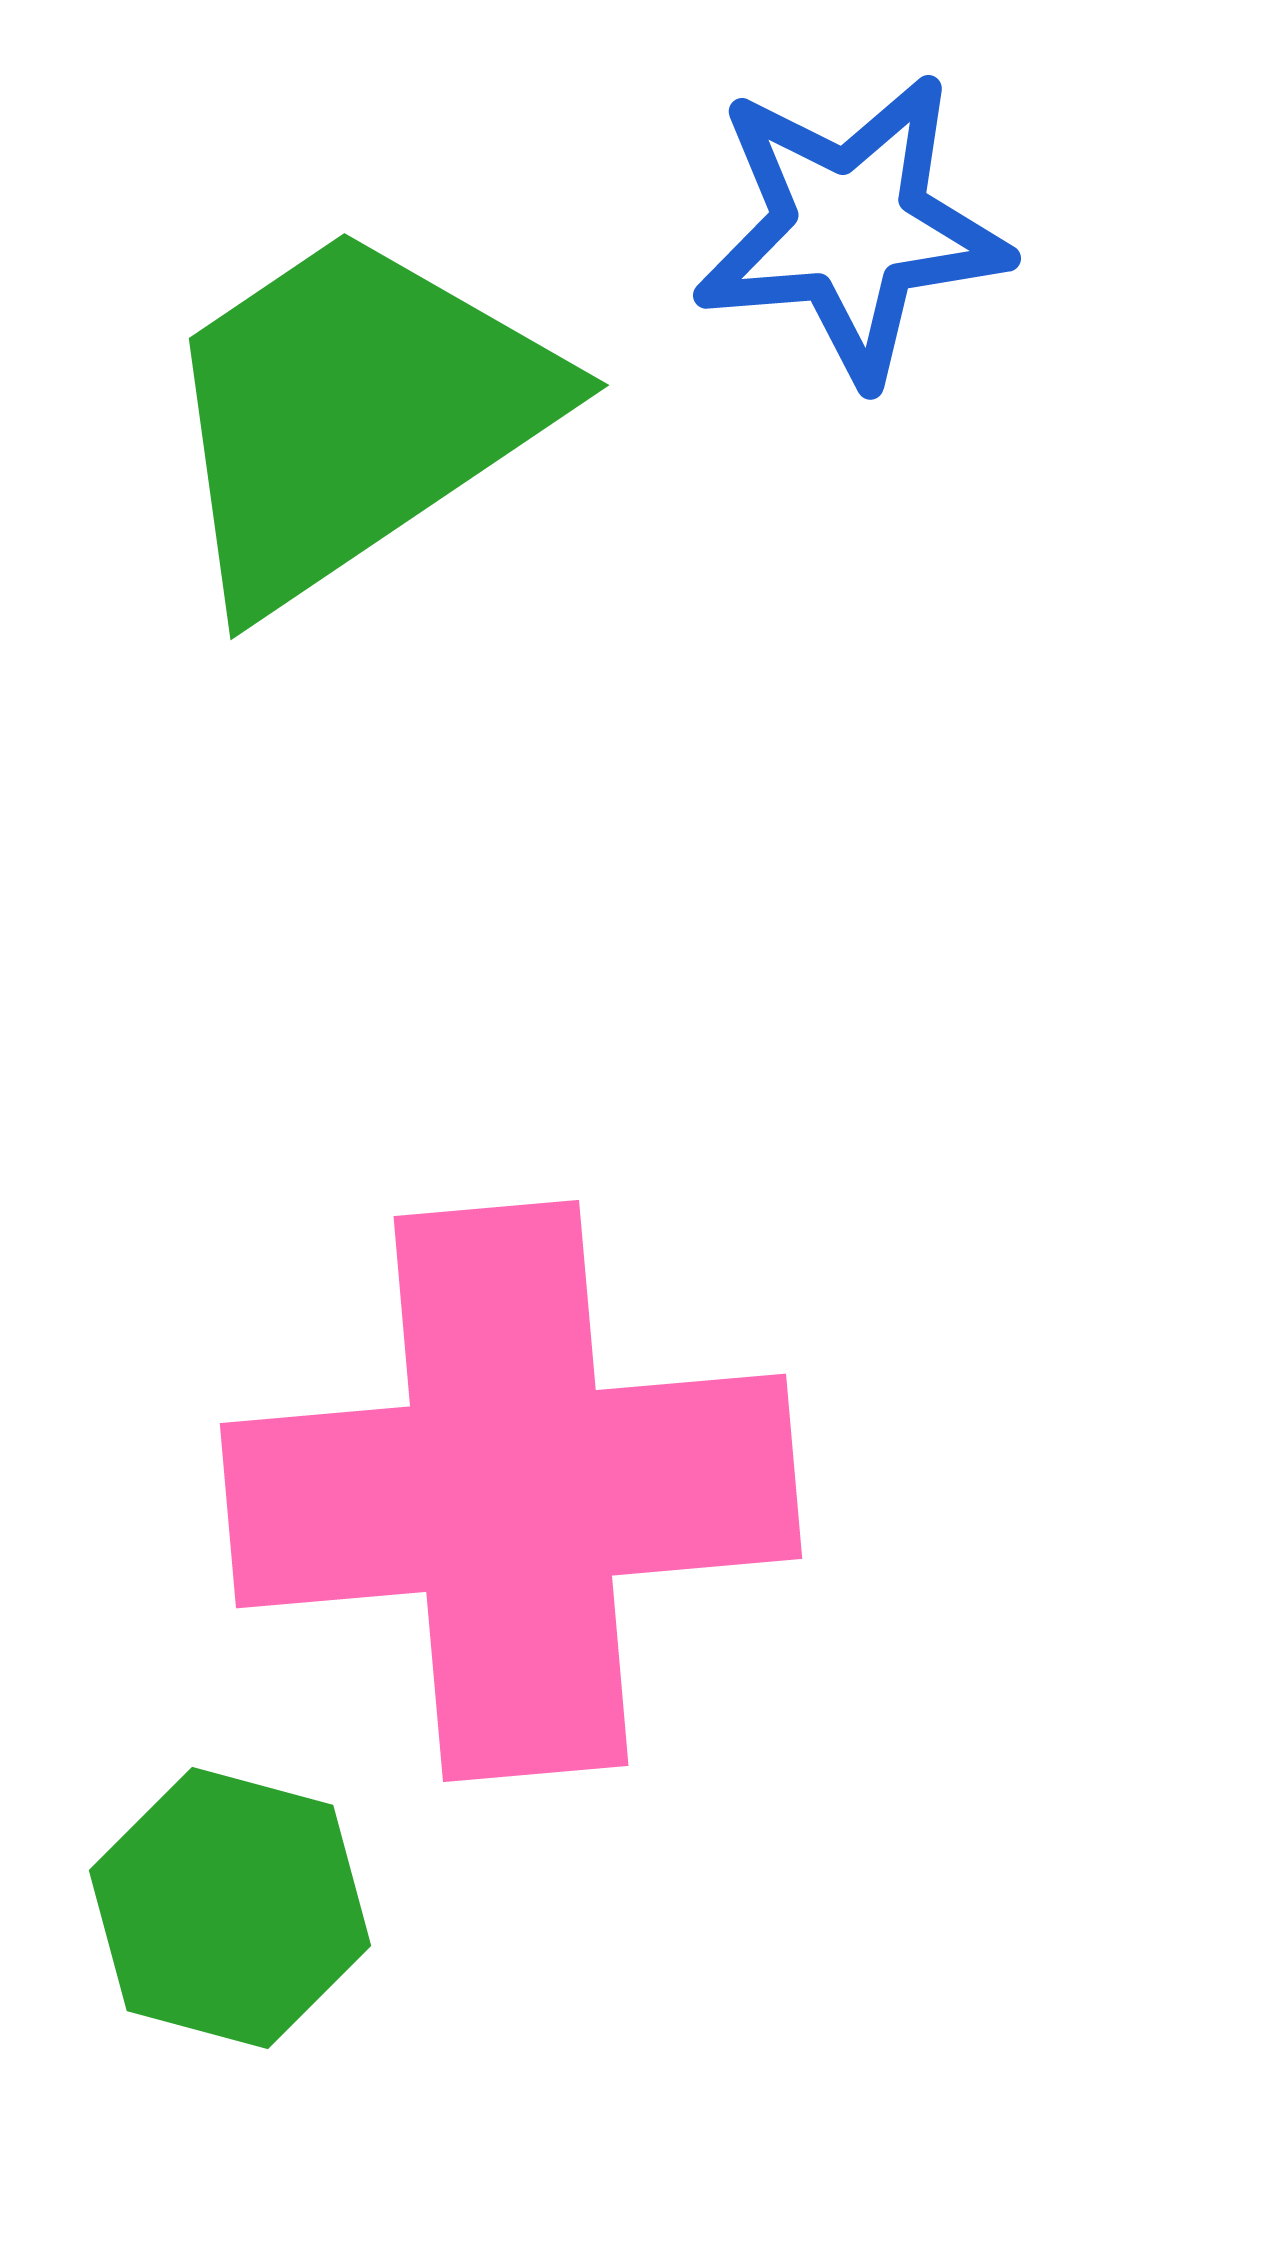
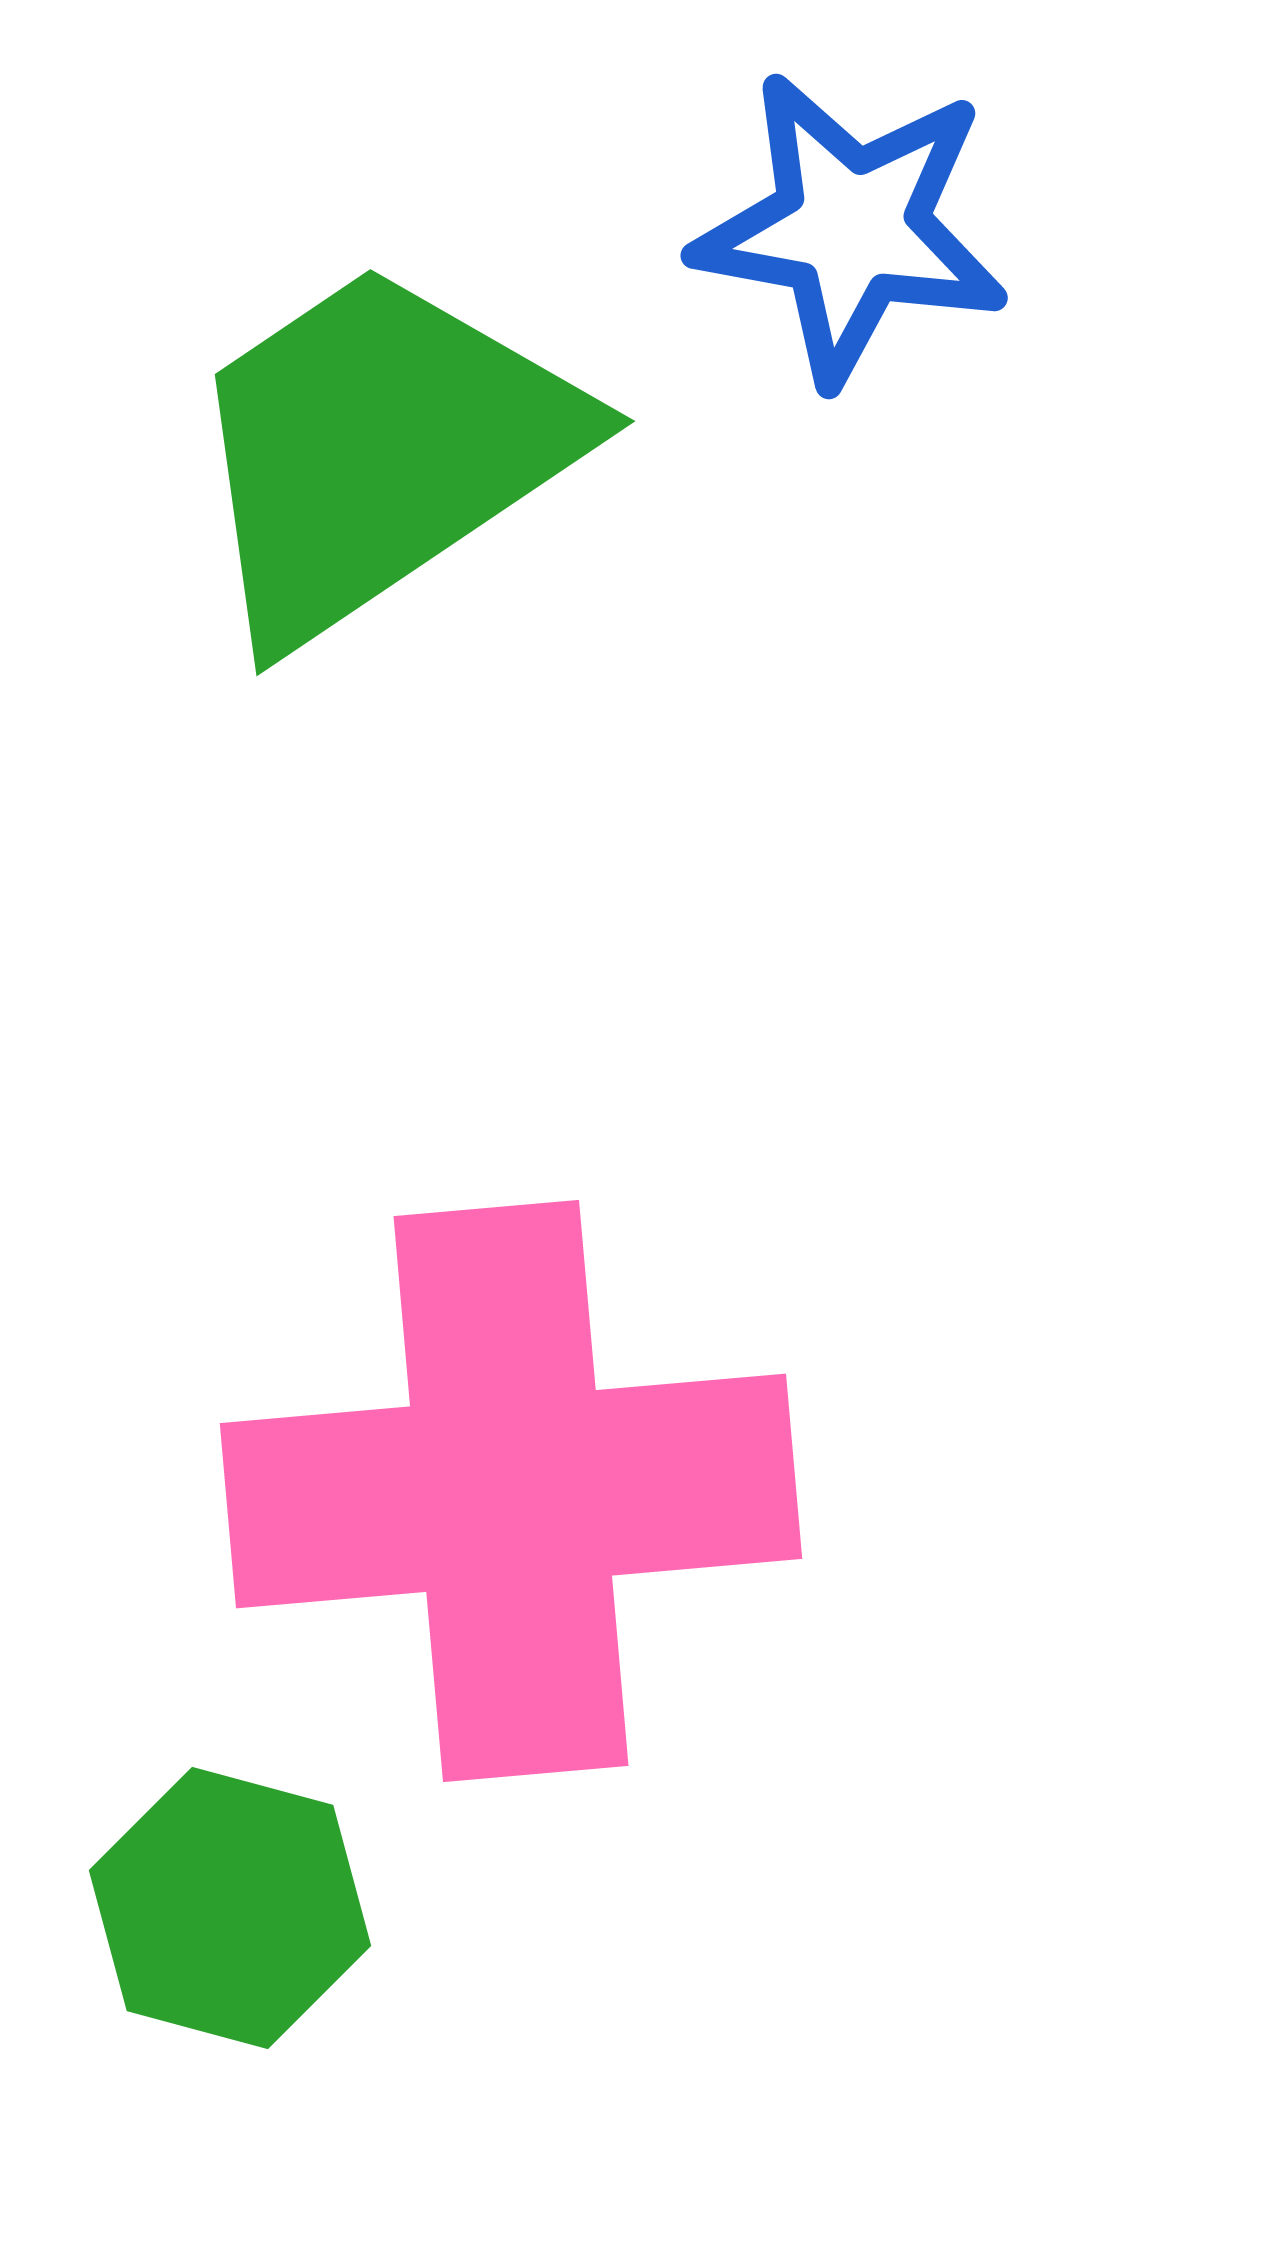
blue star: rotated 15 degrees clockwise
green trapezoid: moved 26 px right, 36 px down
